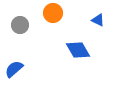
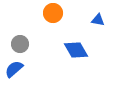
blue triangle: rotated 16 degrees counterclockwise
gray circle: moved 19 px down
blue diamond: moved 2 px left
